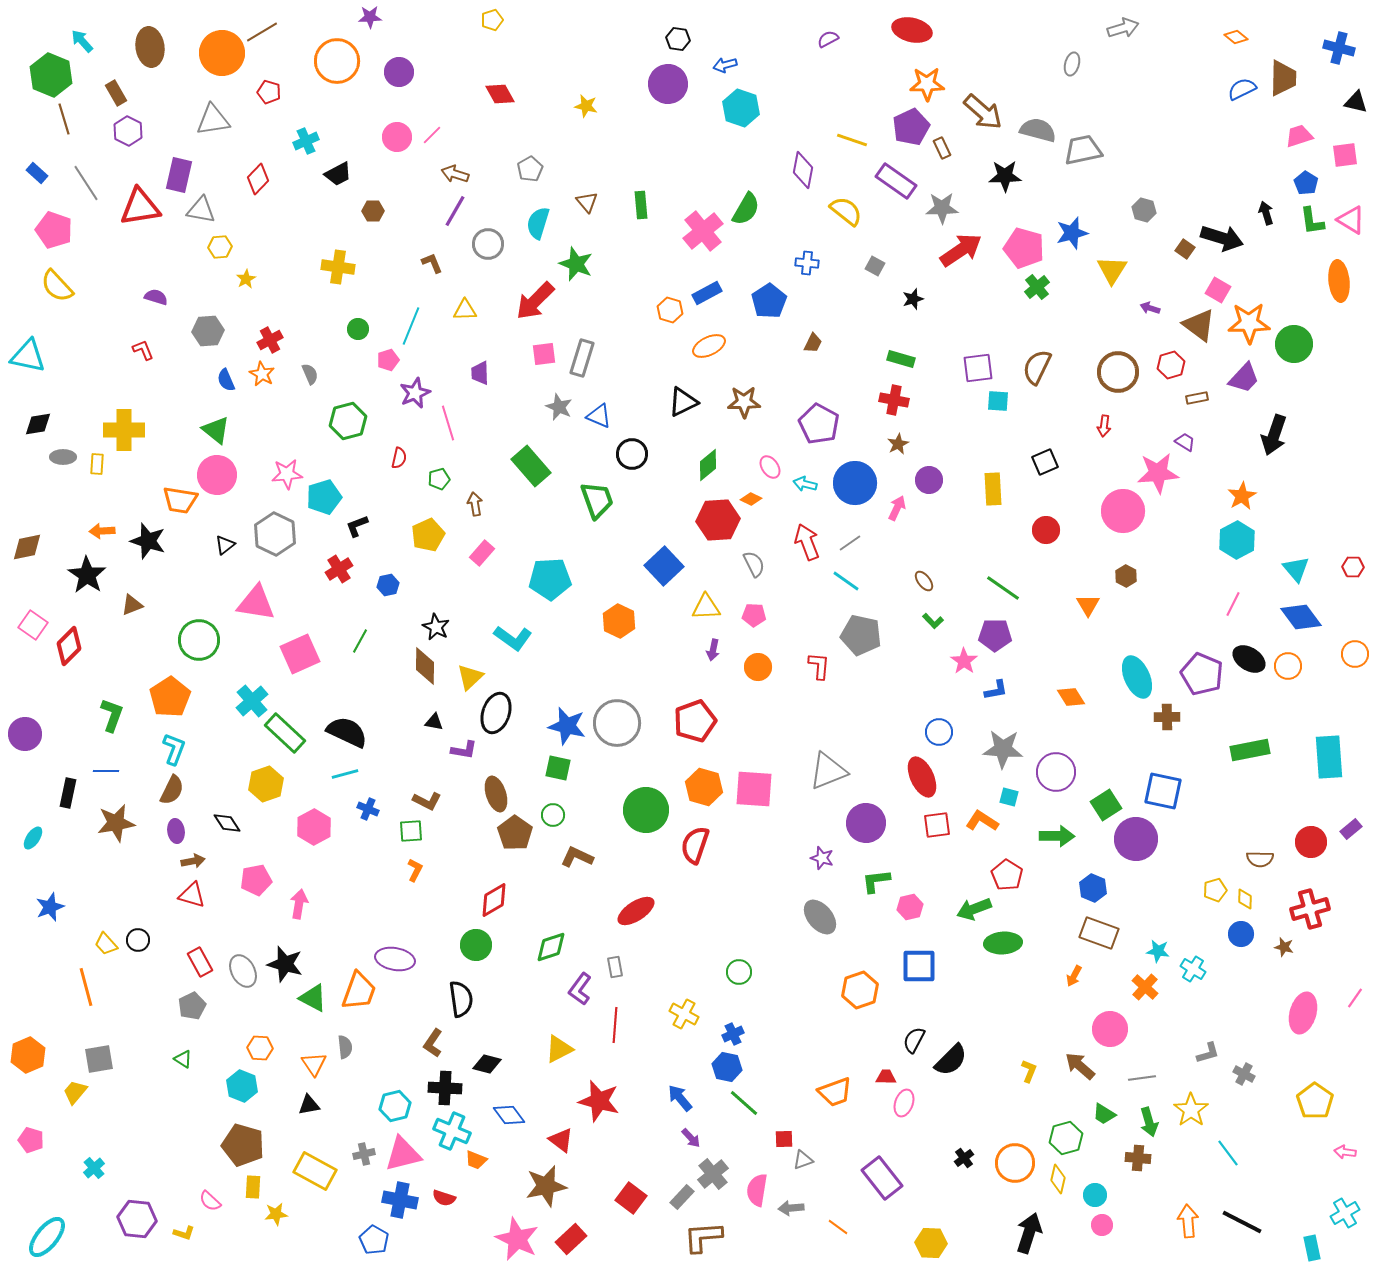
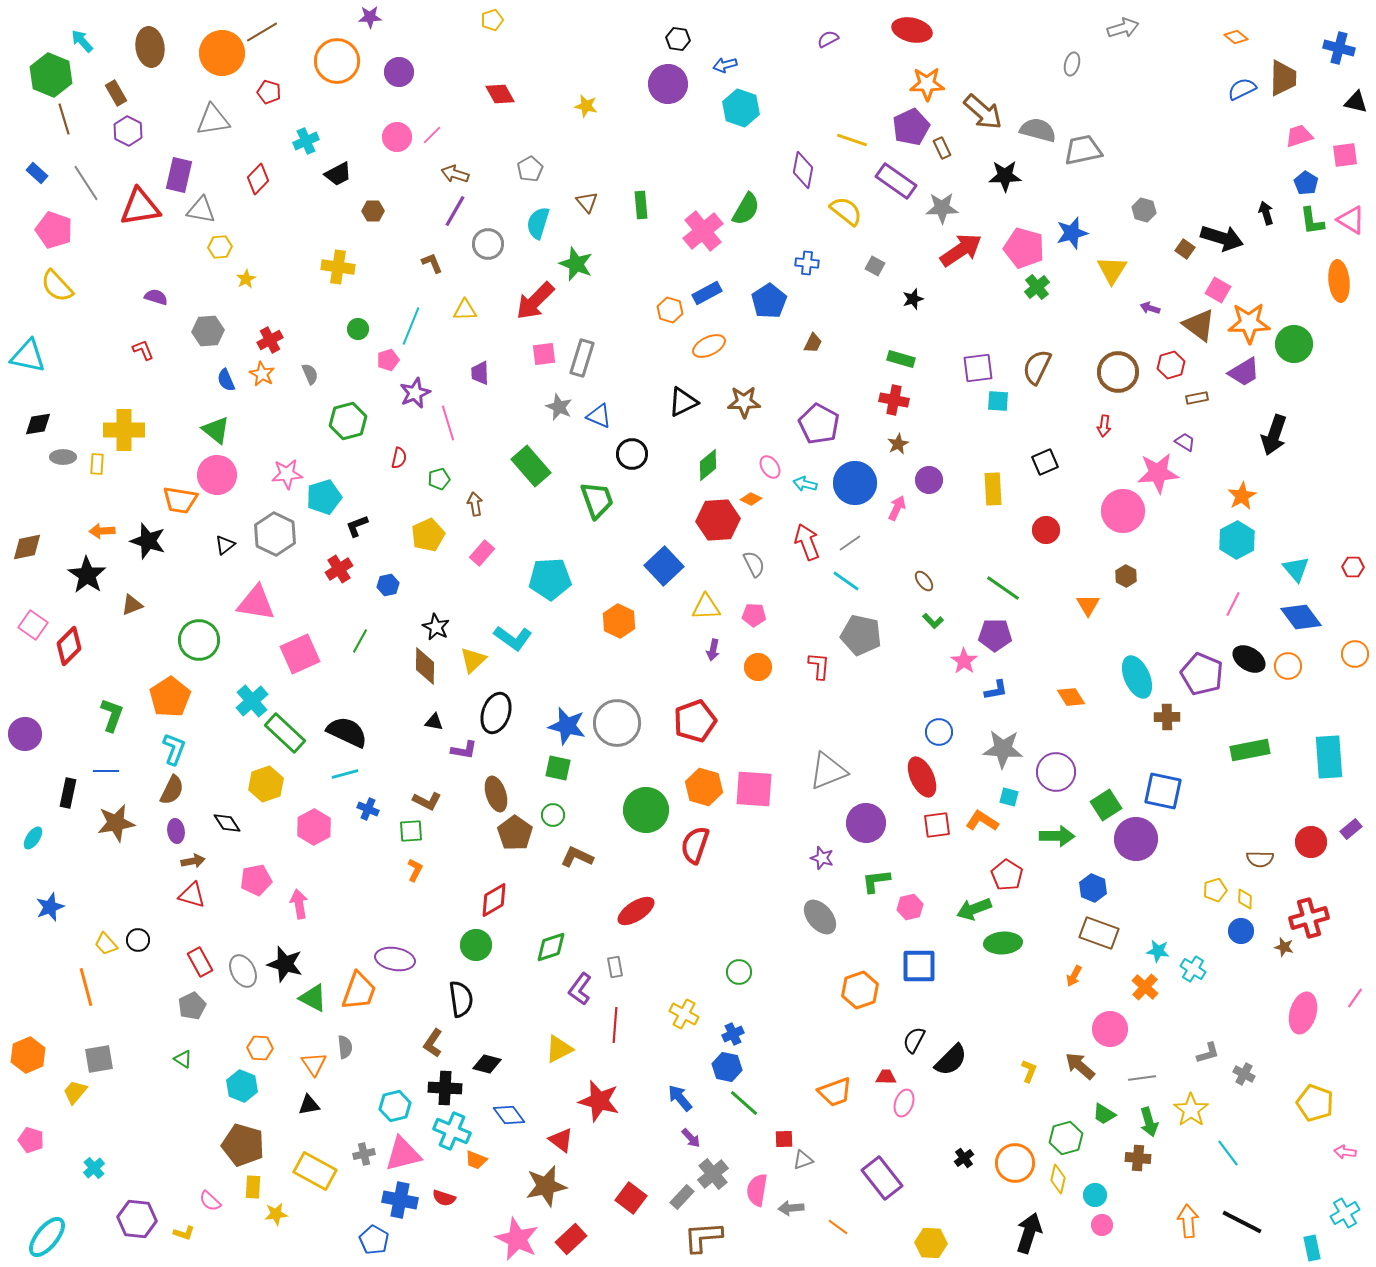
purple trapezoid at (1244, 378): moved 6 px up; rotated 16 degrees clockwise
yellow triangle at (470, 677): moved 3 px right, 17 px up
pink arrow at (299, 904): rotated 20 degrees counterclockwise
red cross at (1310, 909): moved 1 px left, 9 px down
blue circle at (1241, 934): moved 3 px up
yellow pentagon at (1315, 1101): moved 2 px down; rotated 15 degrees counterclockwise
